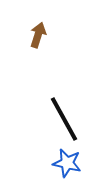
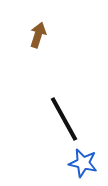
blue star: moved 16 px right
